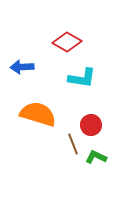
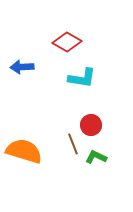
orange semicircle: moved 14 px left, 37 px down
